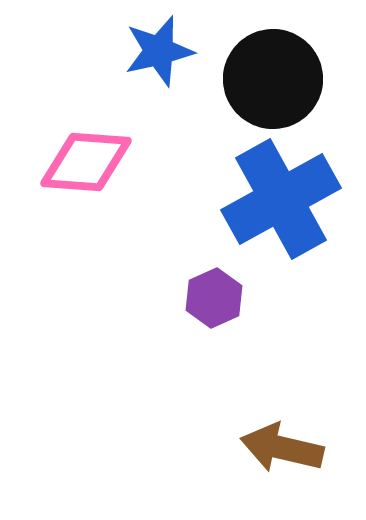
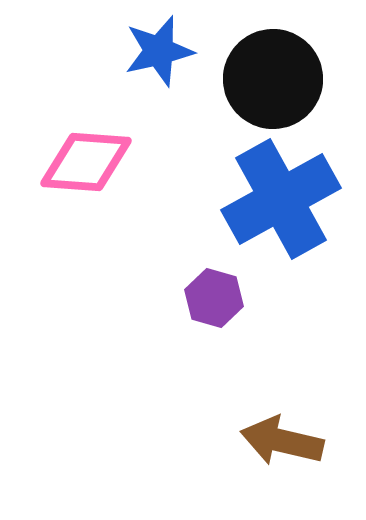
purple hexagon: rotated 20 degrees counterclockwise
brown arrow: moved 7 px up
